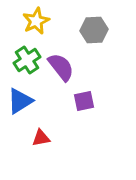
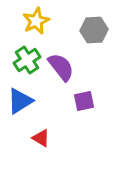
red triangle: rotated 42 degrees clockwise
